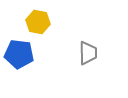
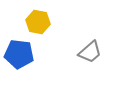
gray trapezoid: moved 2 px right, 1 px up; rotated 50 degrees clockwise
